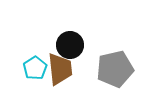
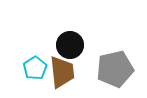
brown trapezoid: moved 2 px right, 3 px down
